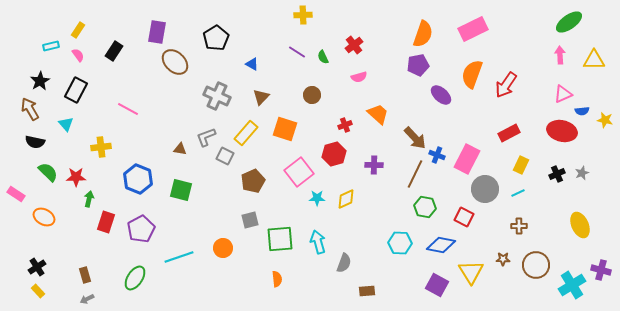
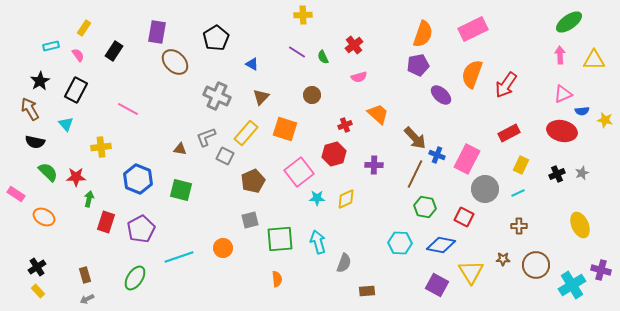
yellow rectangle at (78, 30): moved 6 px right, 2 px up
